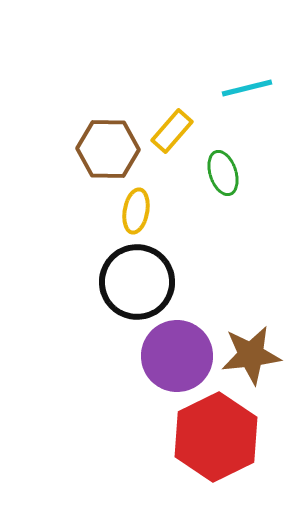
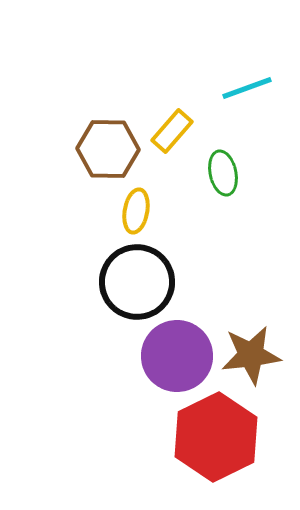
cyan line: rotated 6 degrees counterclockwise
green ellipse: rotated 6 degrees clockwise
